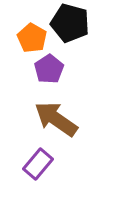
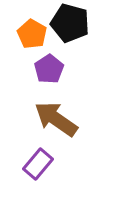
orange pentagon: moved 4 px up
